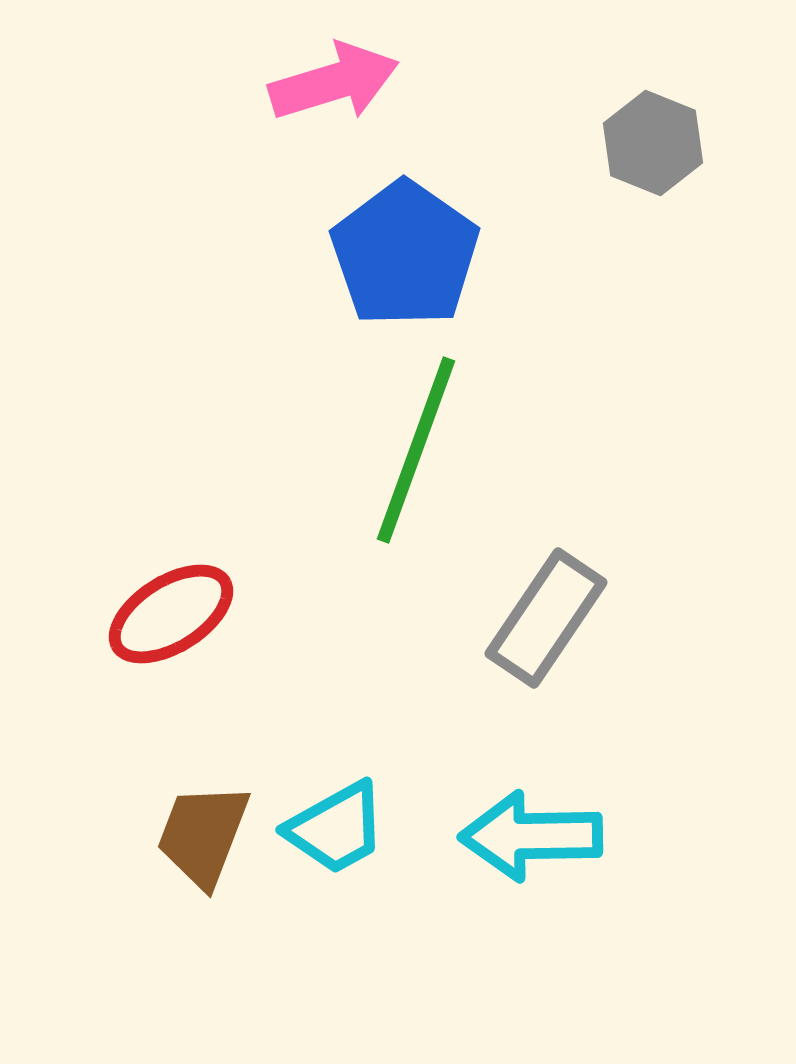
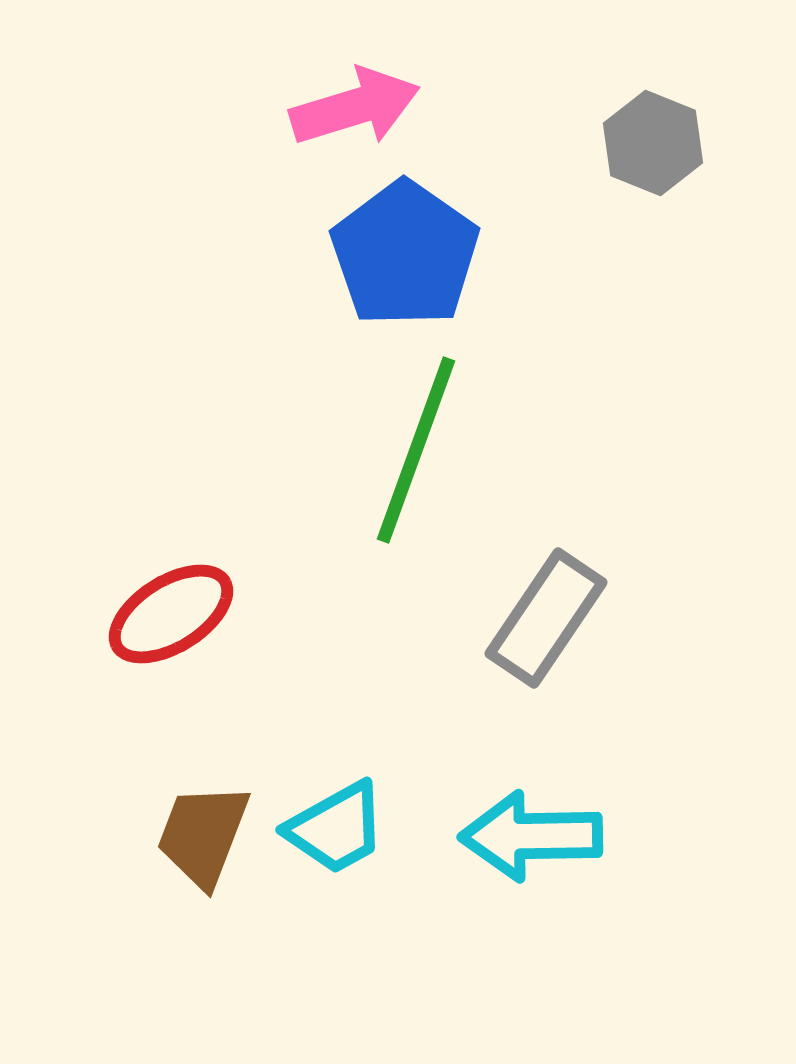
pink arrow: moved 21 px right, 25 px down
